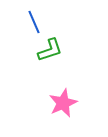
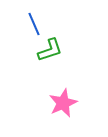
blue line: moved 2 px down
